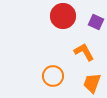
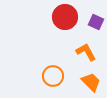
red circle: moved 2 px right, 1 px down
orange L-shape: moved 2 px right
orange trapezoid: moved 1 px left, 1 px up; rotated 115 degrees clockwise
